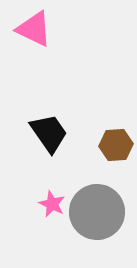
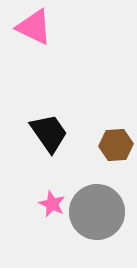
pink triangle: moved 2 px up
